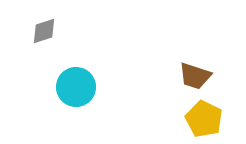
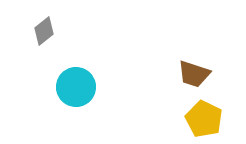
gray diamond: rotated 20 degrees counterclockwise
brown trapezoid: moved 1 px left, 2 px up
